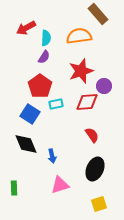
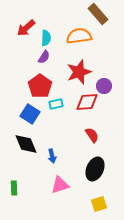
red arrow: rotated 12 degrees counterclockwise
red star: moved 2 px left, 1 px down
